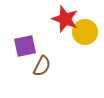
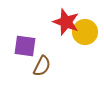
red star: moved 1 px right, 3 px down
purple square: rotated 20 degrees clockwise
